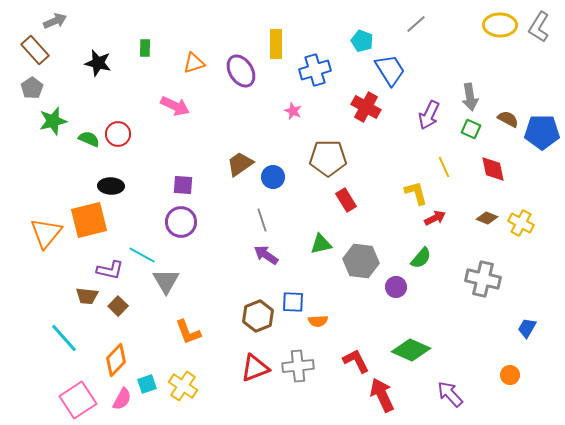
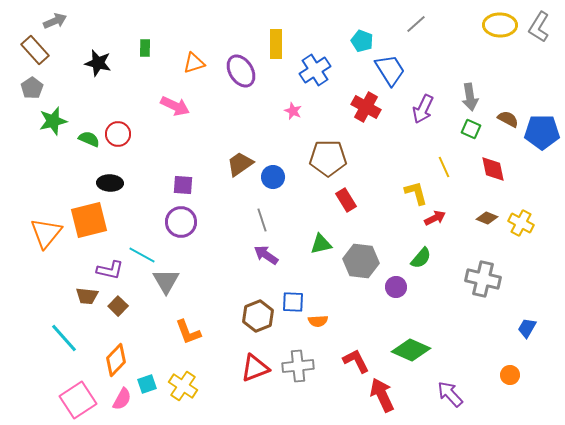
blue cross at (315, 70): rotated 16 degrees counterclockwise
purple arrow at (429, 115): moved 6 px left, 6 px up
black ellipse at (111, 186): moved 1 px left, 3 px up
